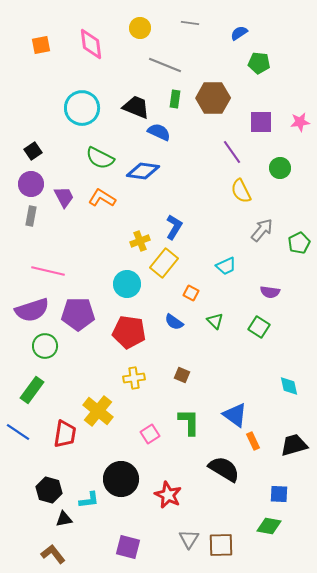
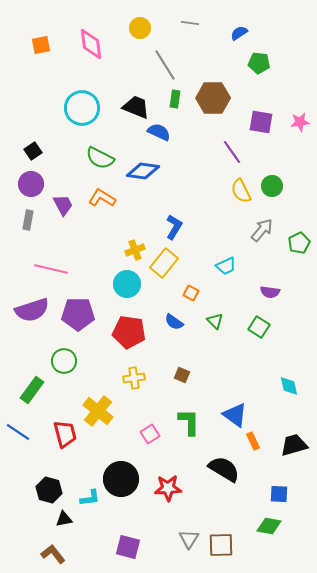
gray line at (165, 65): rotated 36 degrees clockwise
purple square at (261, 122): rotated 10 degrees clockwise
green circle at (280, 168): moved 8 px left, 18 px down
purple trapezoid at (64, 197): moved 1 px left, 8 px down
gray rectangle at (31, 216): moved 3 px left, 4 px down
yellow cross at (140, 241): moved 5 px left, 9 px down
pink line at (48, 271): moved 3 px right, 2 px up
green circle at (45, 346): moved 19 px right, 15 px down
red trapezoid at (65, 434): rotated 24 degrees counterclockwise
red star at (168, 495): moved 7 px up; rotated 28 degrees counterclockwise
cyan L-shape at (89, 500): moved 1 px right, 2 px up
